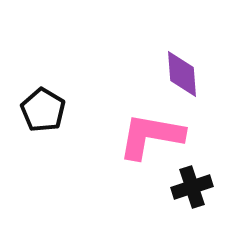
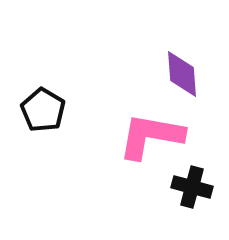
black cross: rotated 33 degrees clockwise
